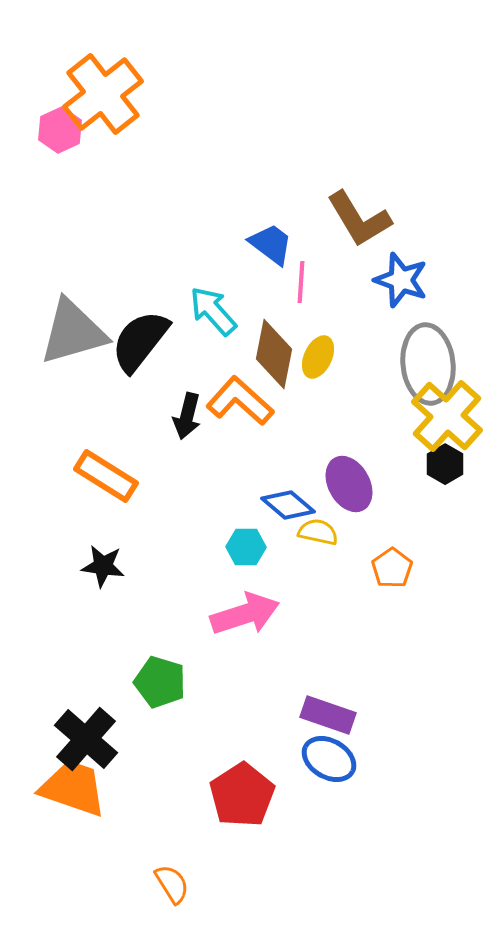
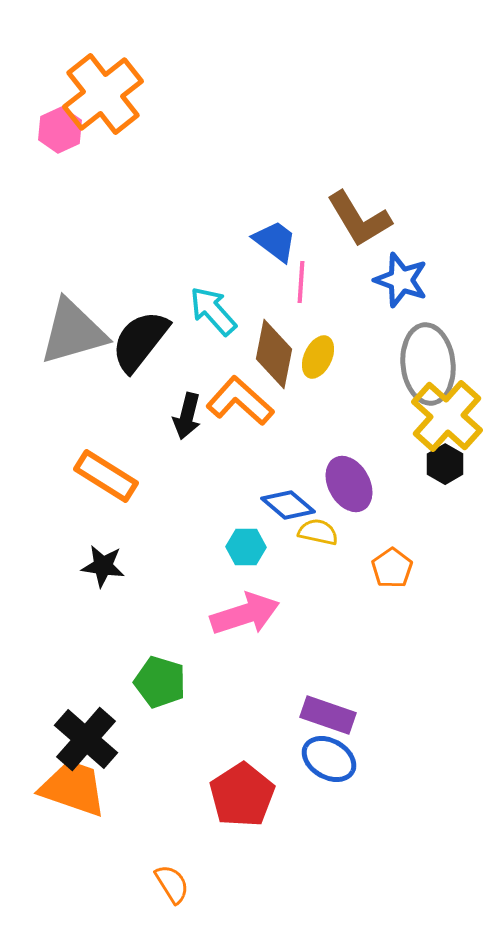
blue trapezoid: moved 4 px right, 3 px up
